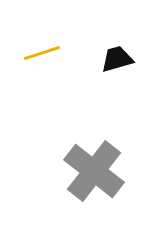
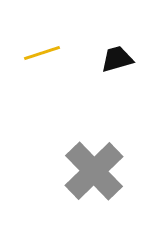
gray cross: rotated 8 degrees clockwise
